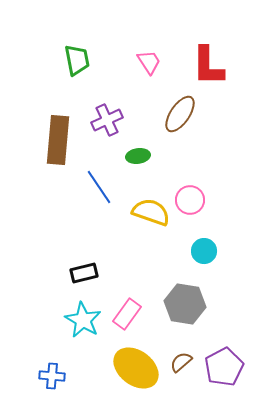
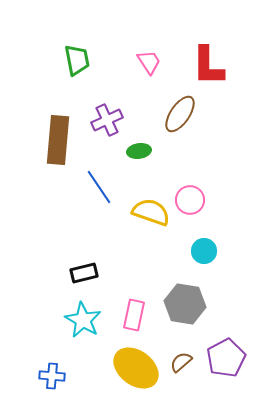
green ellipse: moved 1 px right, 5 px up
pink rectangle: moved 7 px right, 1 px down; rotated 24 degrees counterclockwise
purple pentagon: moved 2 px right, 9 px up
